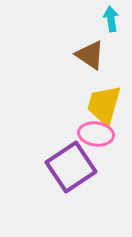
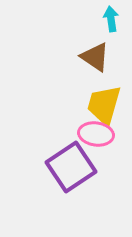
brown triangle: moved 5 px right, 2 px down
